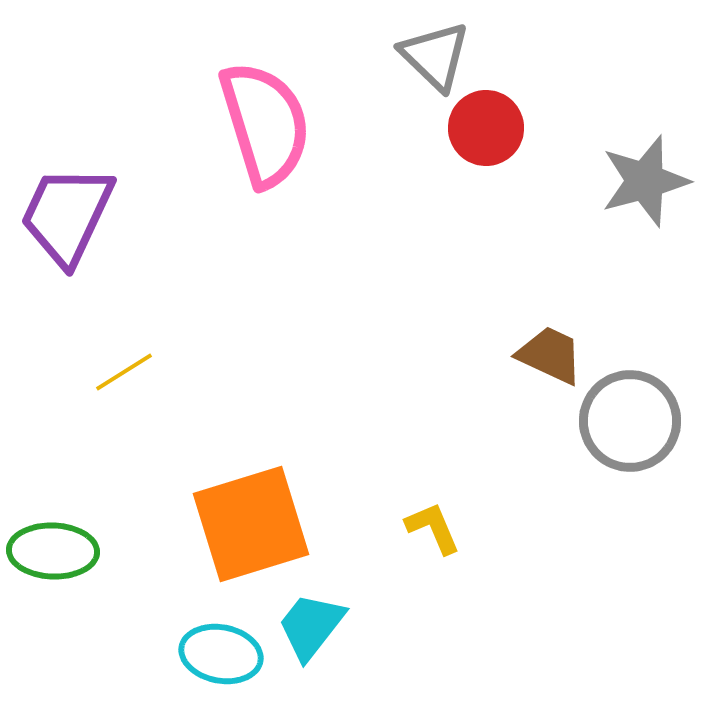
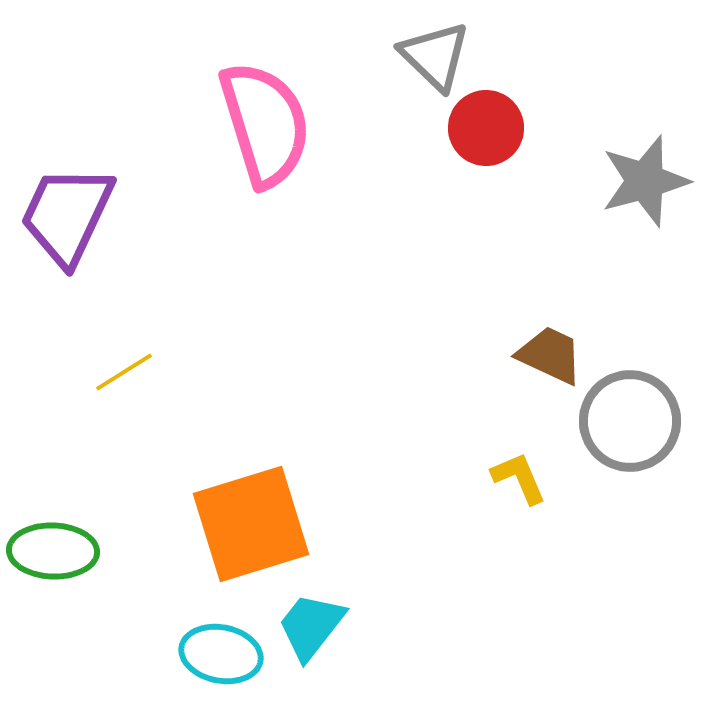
yellow L-shape: moved 86 px right, 50 px up
